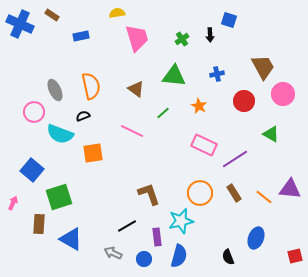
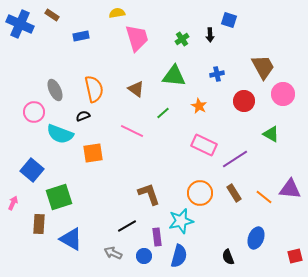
orange semicircle at (91, 86): moved 3 px right, 3 px down
blue circle at (144, 259): moved 3 px up
